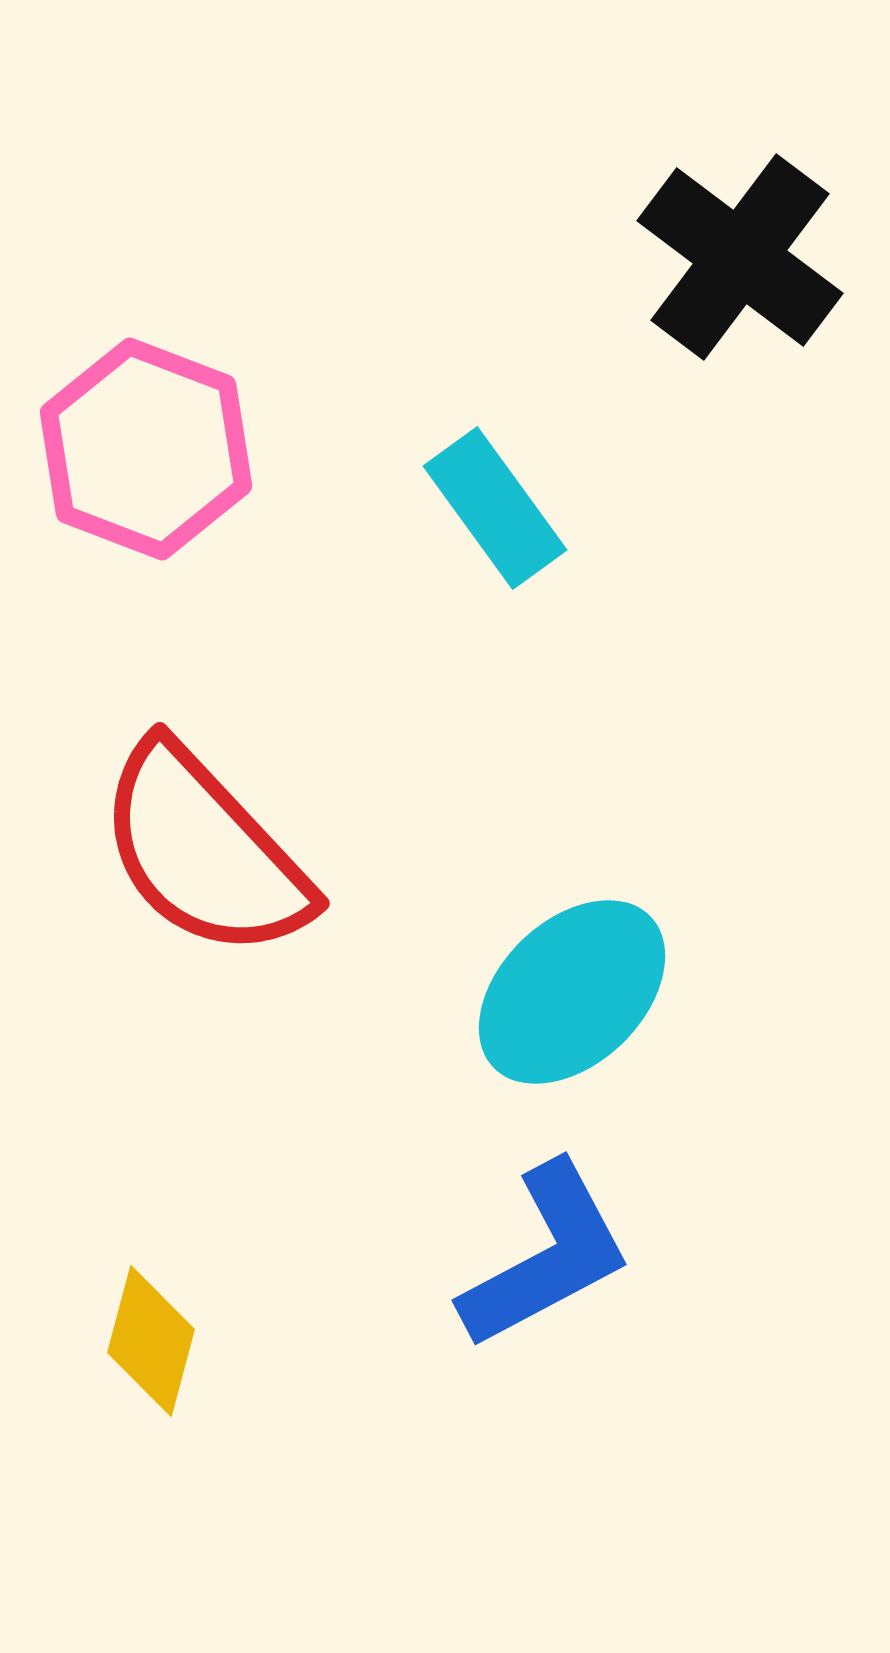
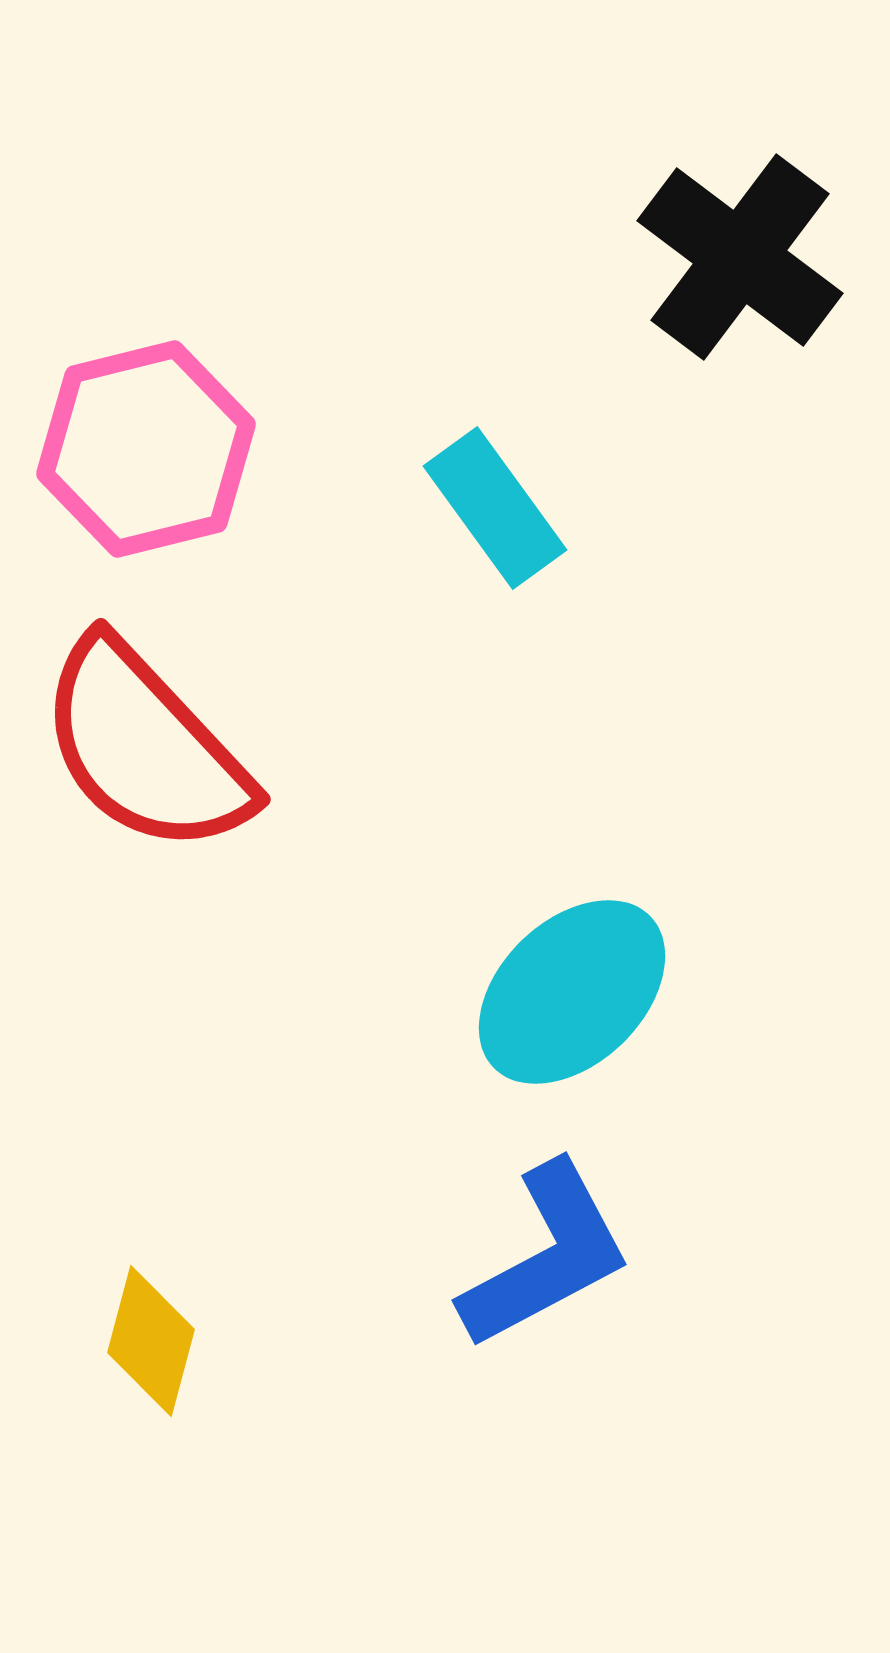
pink hexagon: rotated 25 degrees clockwise
red semicircle: moved 59 px left, 104 px up
